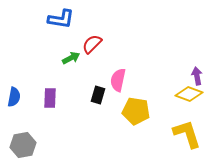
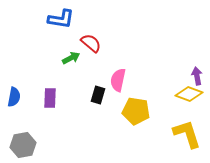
red semicircle: moved 1 px left, 1 px up; rotated 85 degrees clockwise
